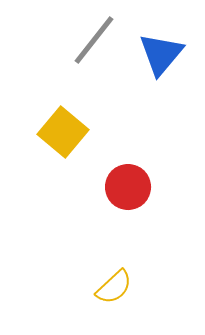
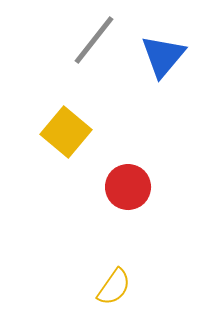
blue triangle: moved 2 px right, 2 px down
yellow square: moved 3 px right
yellow semicircle: rotated 12 degrees counterclockwise
